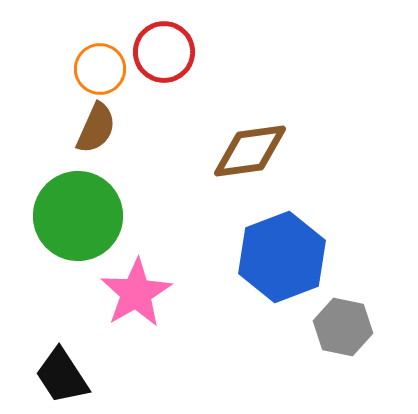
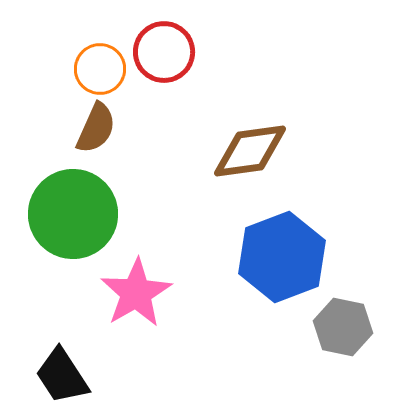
green circle: moved 5 px left, 2 px up
